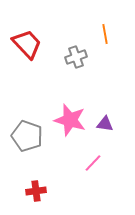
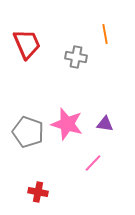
red trapezoid: rotated 20 degrees clockwise
gray cross: rotated 30 degrees clockwise
pink star: moved 3 px left, 4 px down
gray pentagon: moved 1 px right, 4 px up
red cross: moved 2 px right, 1 px down; rotated 18 degrees clockwise
